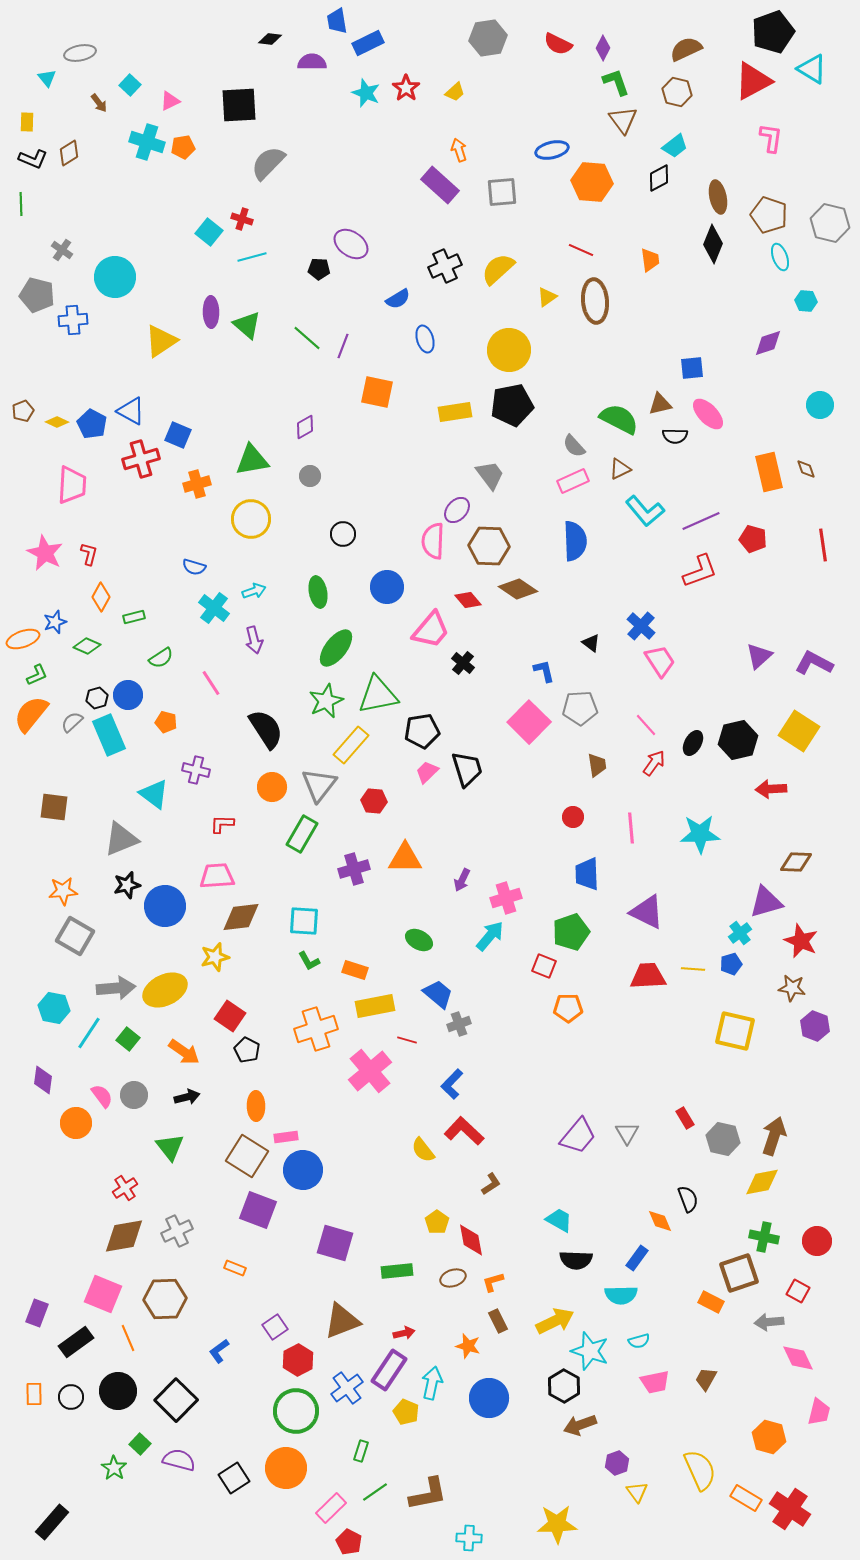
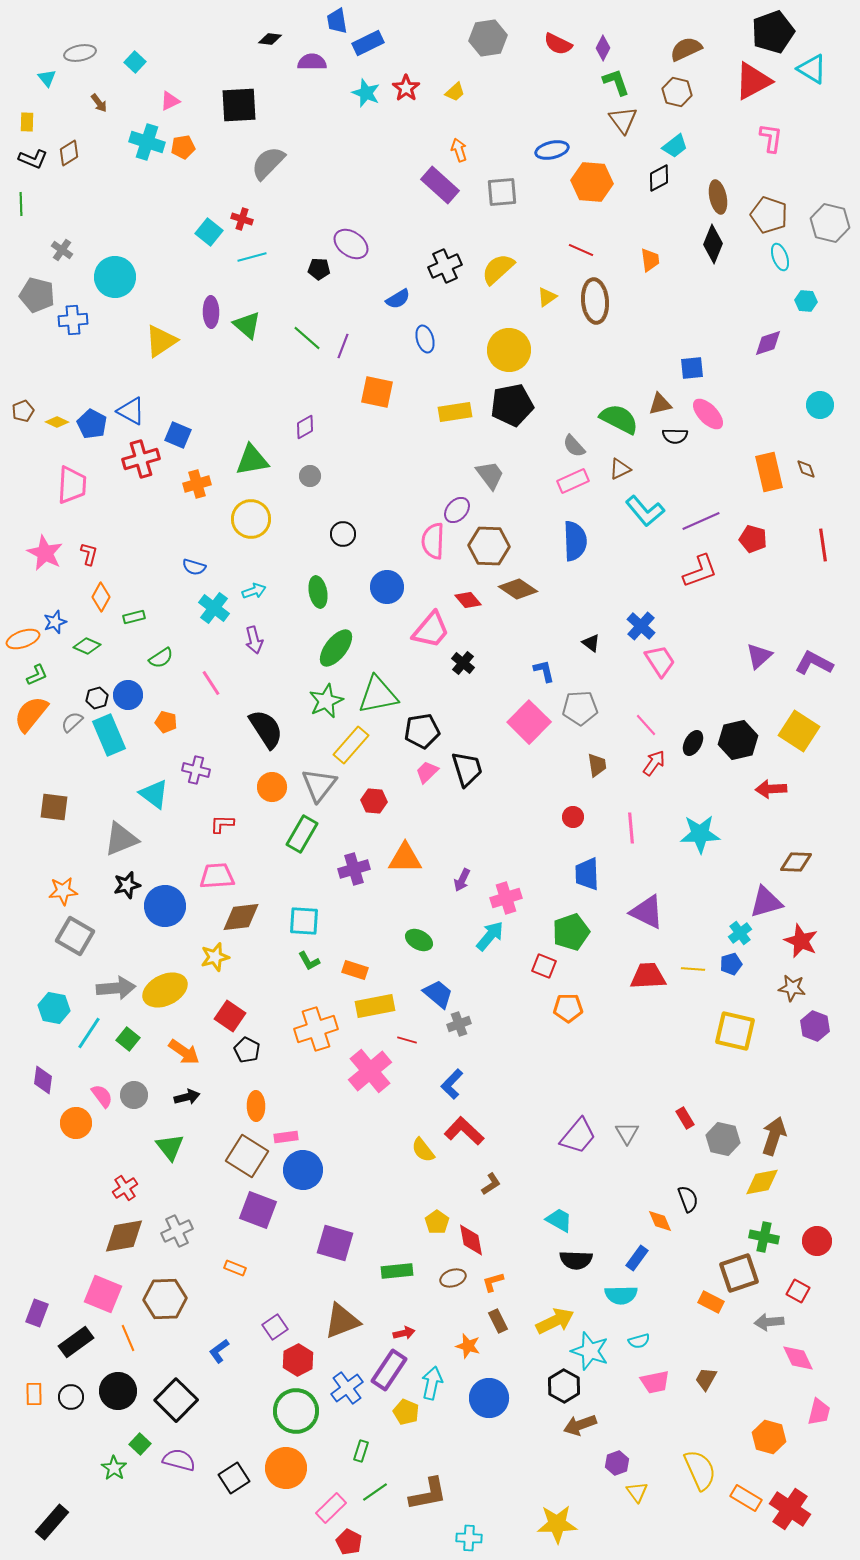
cyan square at (130, 85): moved 5 px right, 23 px up
